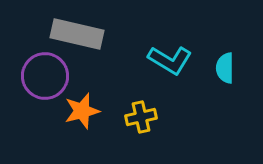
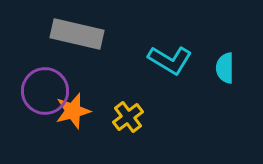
purple circle: moved 15 px down
orange star: moved 9 px left
yellow cross: moved 13 px left; rotated 24 degrees counterclockwise
